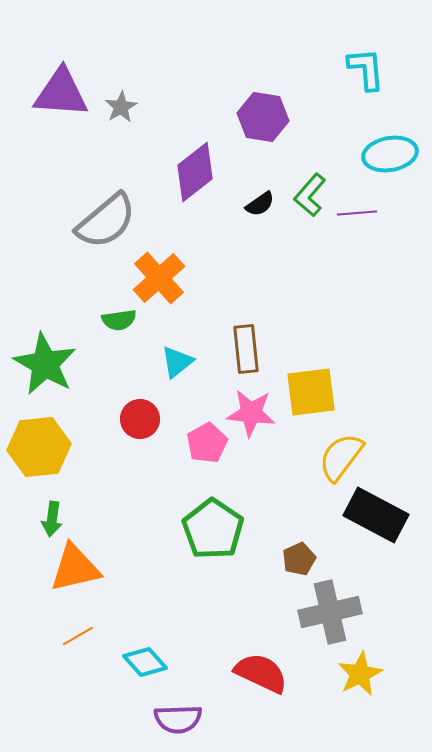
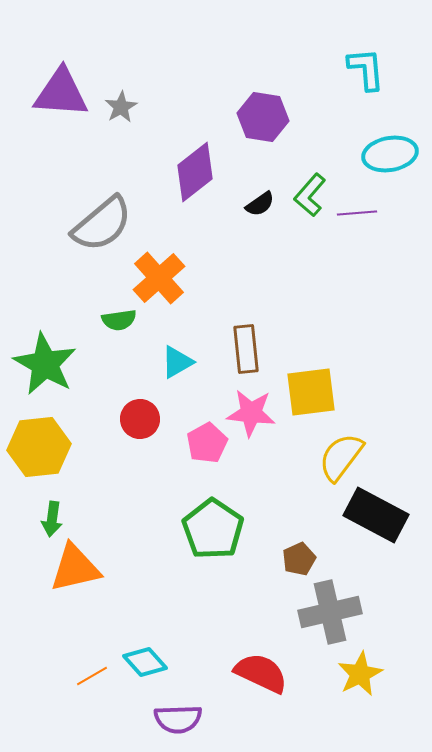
gray semicircle: moved 4 px left, 3 px down
cyan triangle: rotated 9 degrees clockwise
orange line: moved 14 px right, 40 px down
